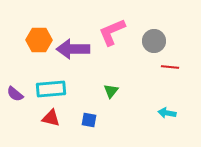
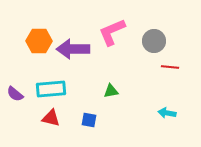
orange hexagon: moved 1 px down
green triangle: rotated 42 degrees clockwise
